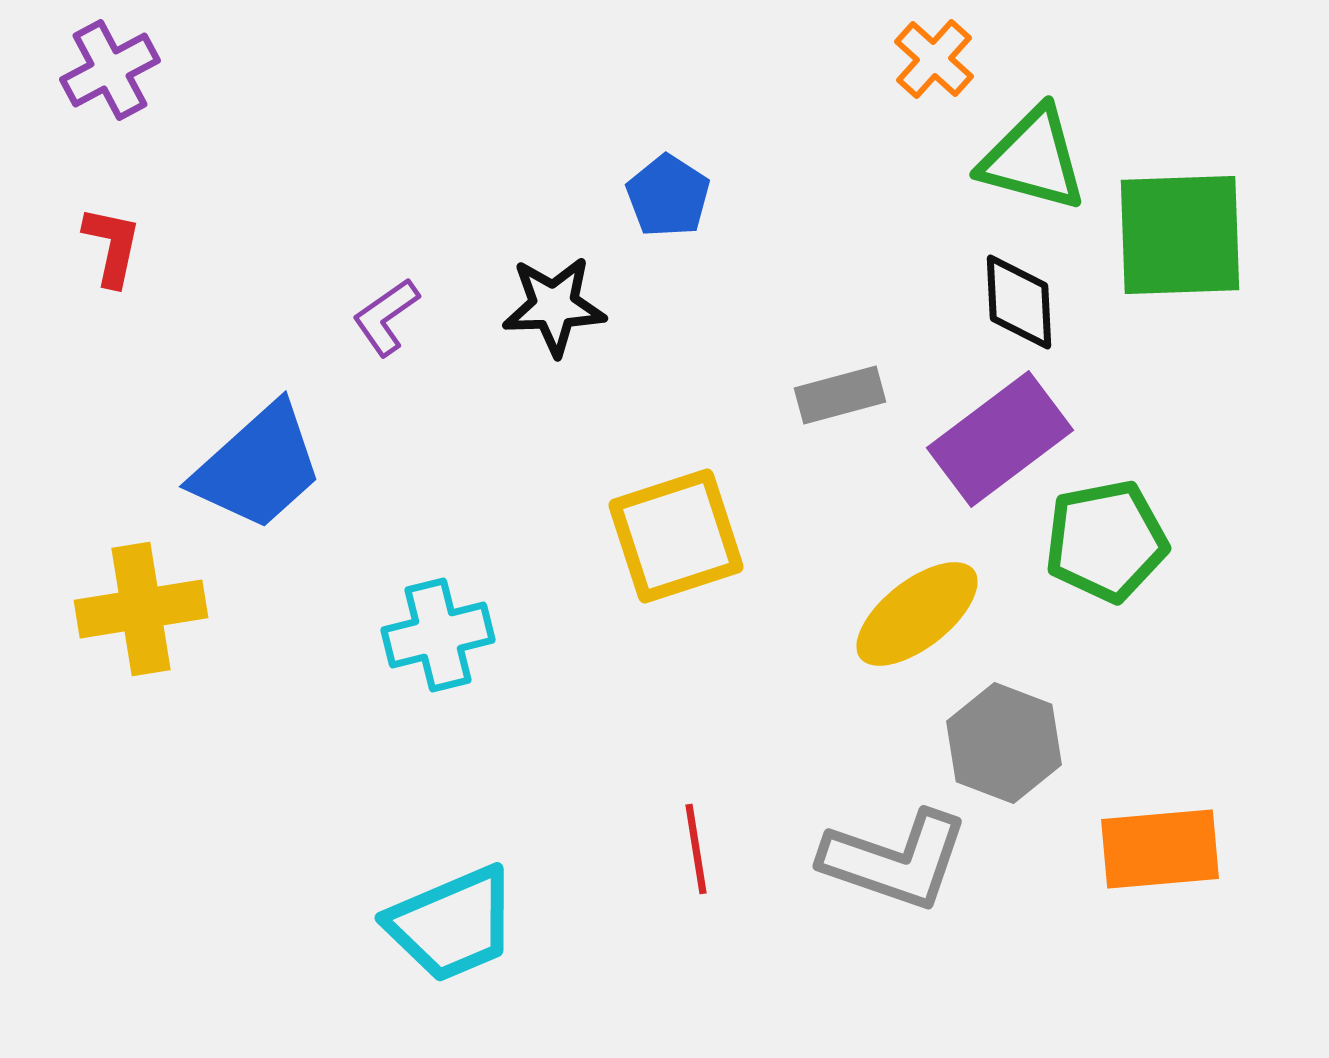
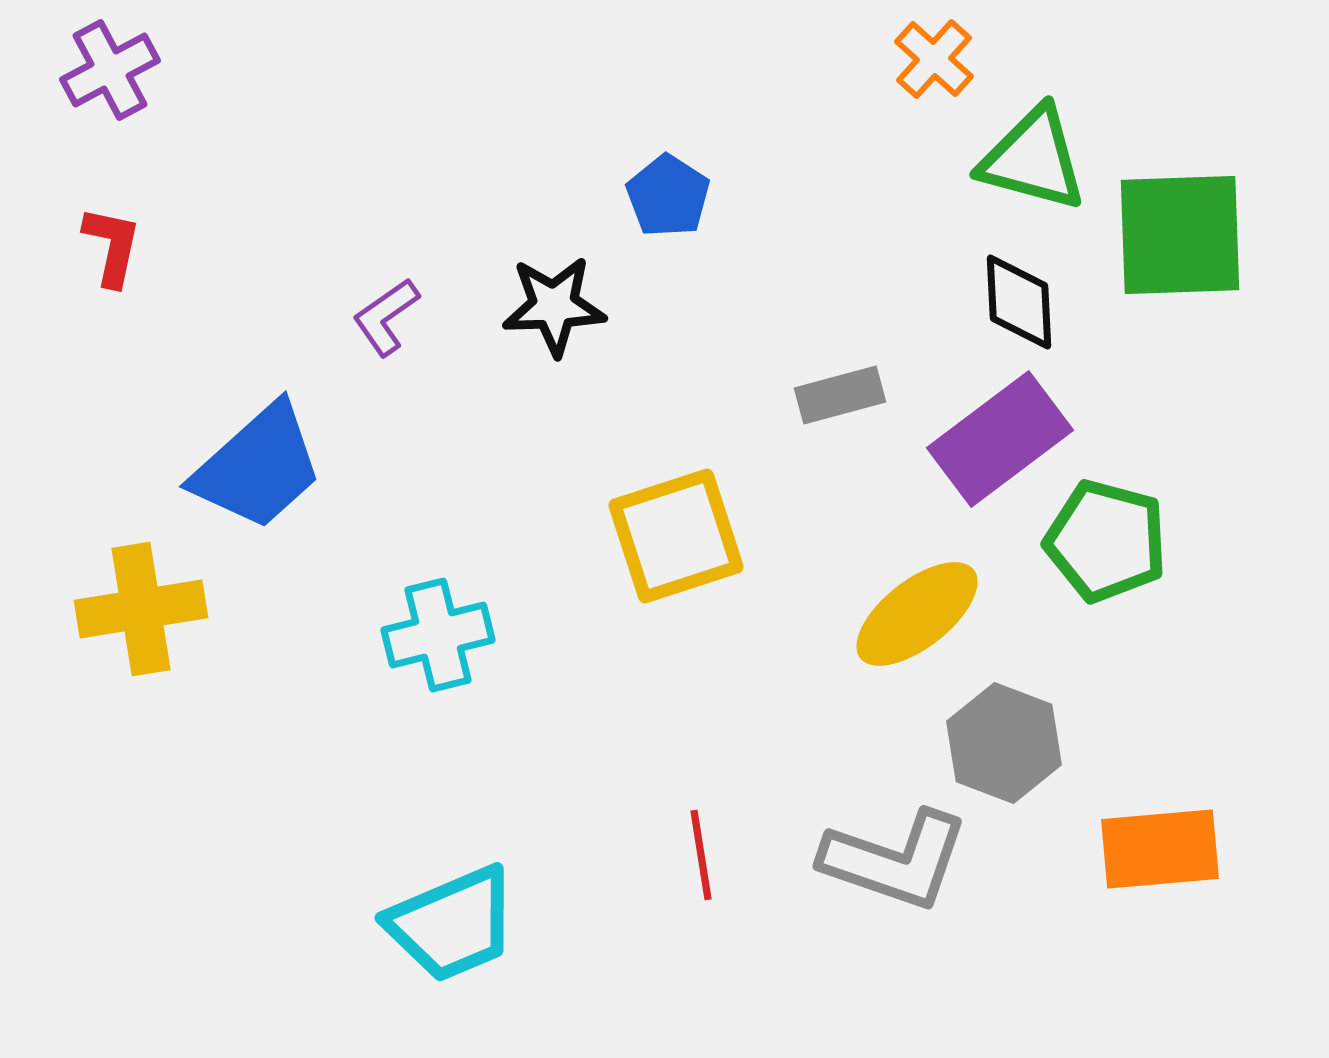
green pentagon: rotated 26 degrees clockwise
red line: moved 5 px right, 6 px down
